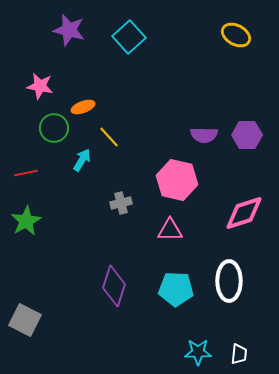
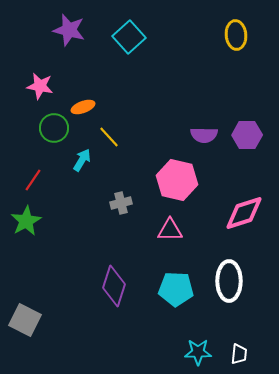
yellow ellipse: rotated 56 degrees clockwise
red line: moved 7 px right, 7 px down; rotated 45 degrees counterclockwise
